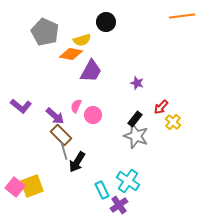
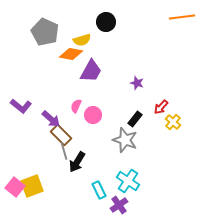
orange line: moved 1 px down
purple arrow: moved 4 px left, 3 px down
gray star: moved 11 px left, 4 px down
cyan rectangle: moved 3 px left
